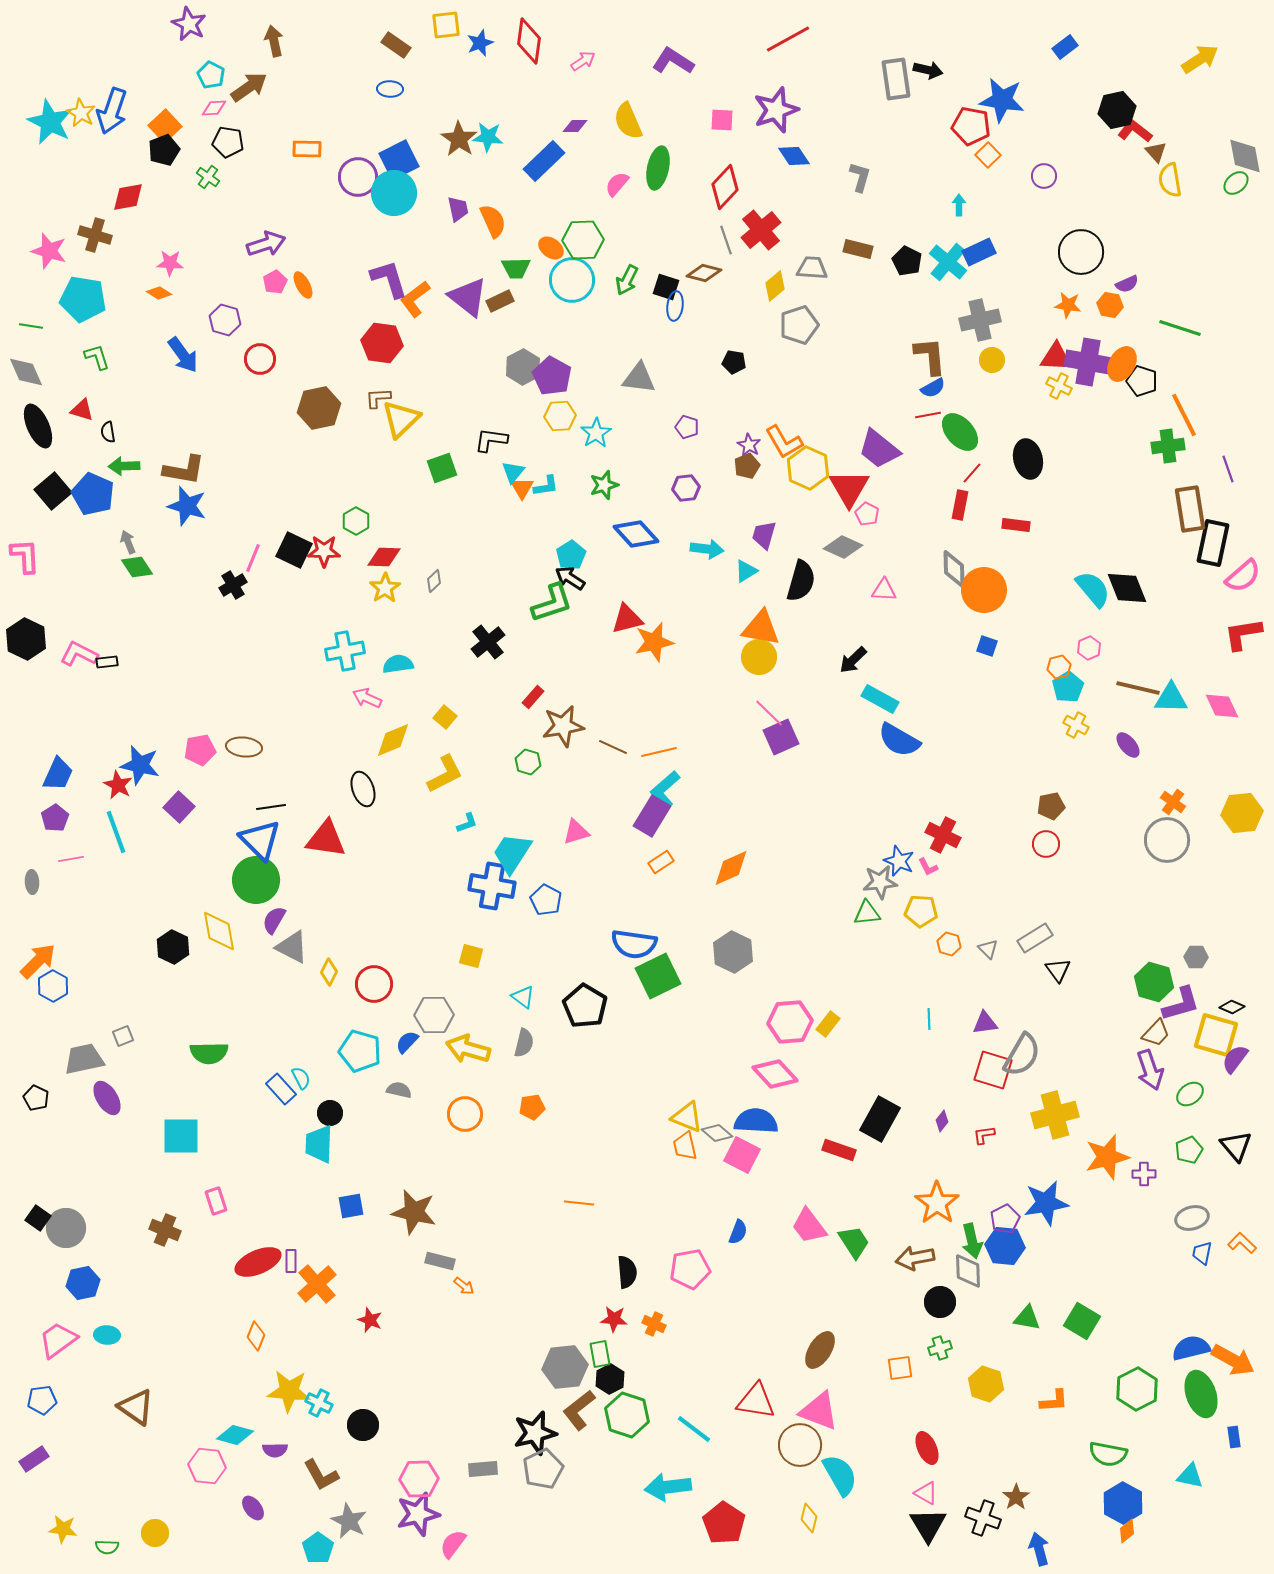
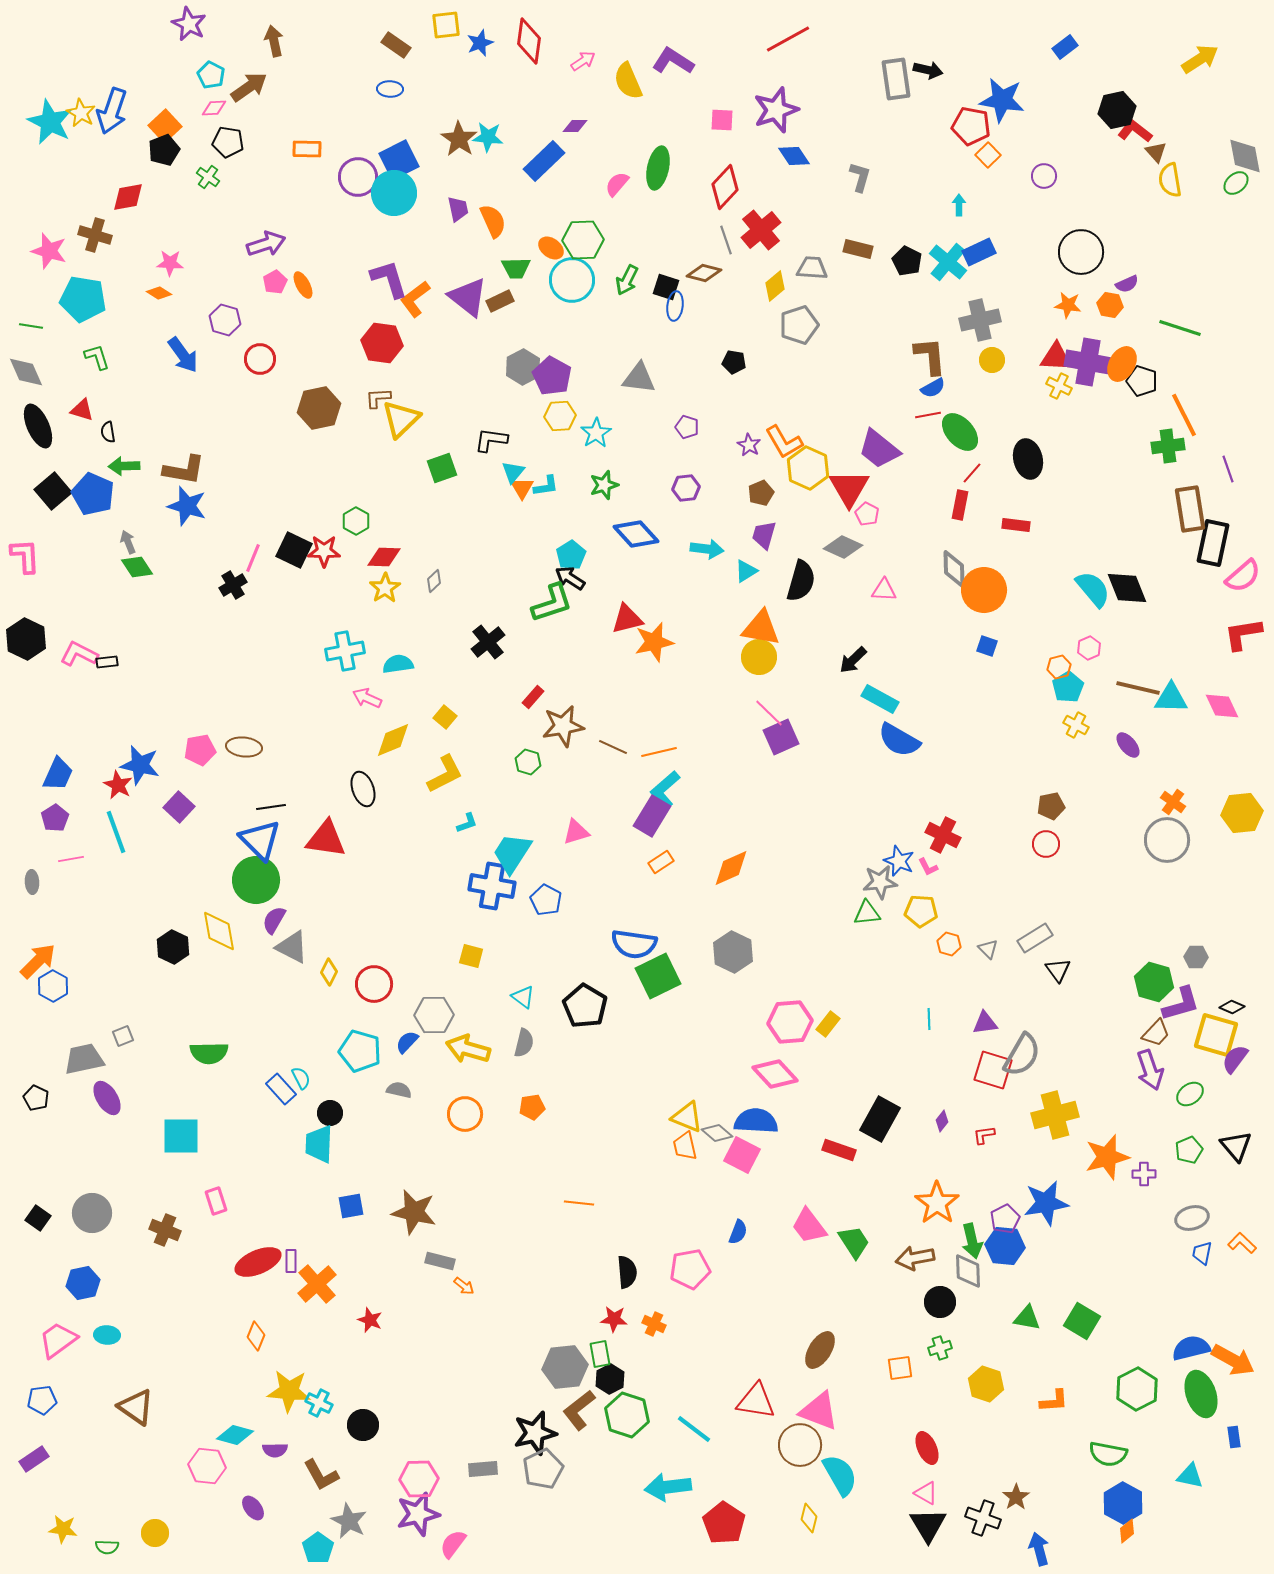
yellow semicircle at (628, 121): moved 40 px up
brown pentagon at (747, 466): moved 14 px right, 27 px down
gray circle at (66, 1228): moved 26 px right, 15 px up
